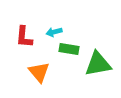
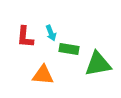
cyan arrow: moved 3 px left, 1 px down; rotated 98 degrees counterclockwise
red L-shape: moved 1 px right
orange triangle: moved 4 px right, 3 px down; rotated 45 degrees counterclockwise
